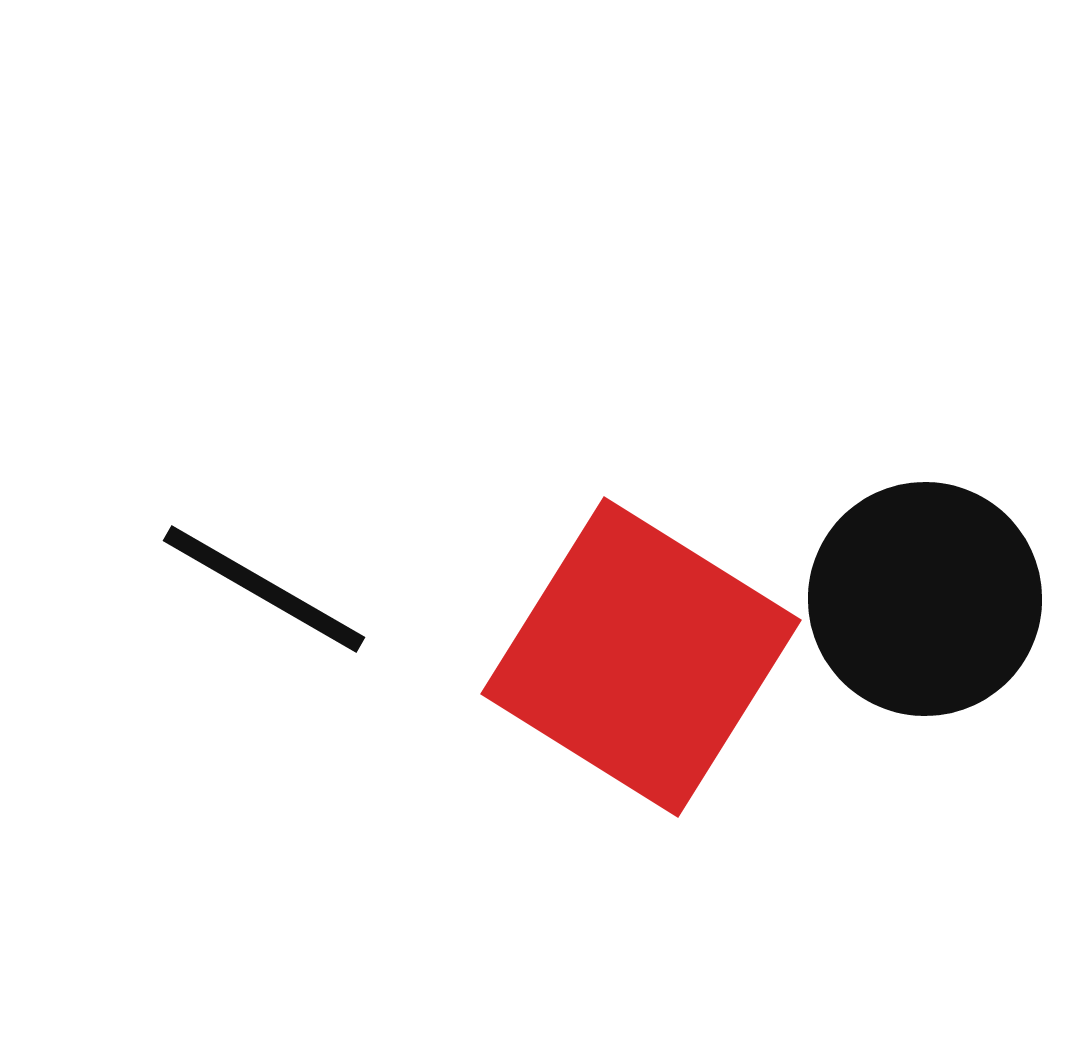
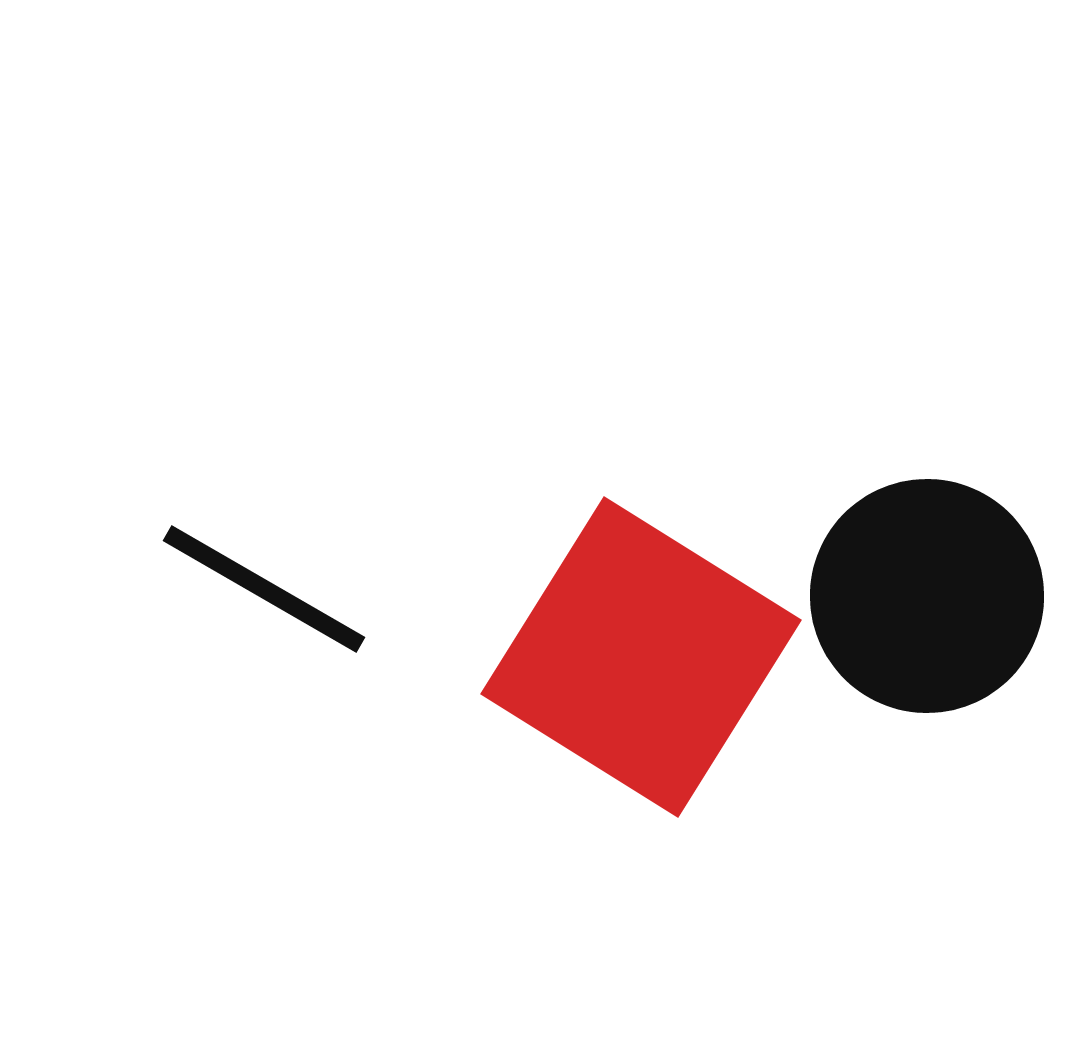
black circle: moved 2 px right, 3 px up
